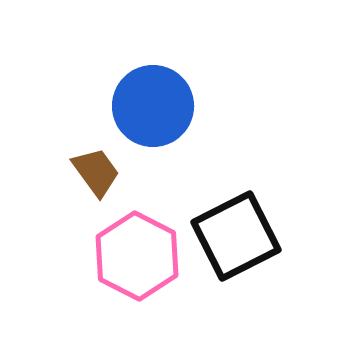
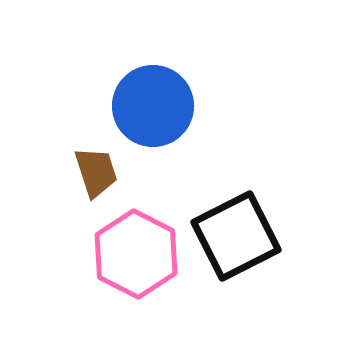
brown trapezoid: rotated 18 degrees clockwise
pink hexagon: moved 1 px left, 2 px up
